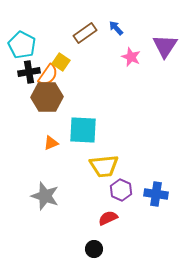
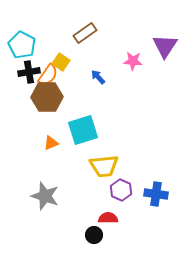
blue arrow: moved 18 px left, 49 px down
pink star: moved 2 px right, 4 px down; rotated 18 degrees counterclockwise
cyan square: rotated 20 degrees counterclockwise
red semicircle: rotated 24 degrees clockwise
black circle: moved 14 px up
